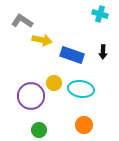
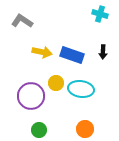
yellow arrow: moved 12 px down
yellow circle: moved 2 px right
orange circle: moved 1 px right, 4 px down
